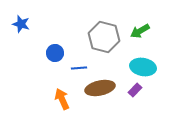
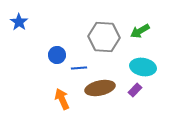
blue star: moved 2 px left, 2 px up; rotated 18 degrees clockwise
gray hexagon: rotated 12 degrees counterclockwise
blue circle: moved 2 px right, 2 px down
